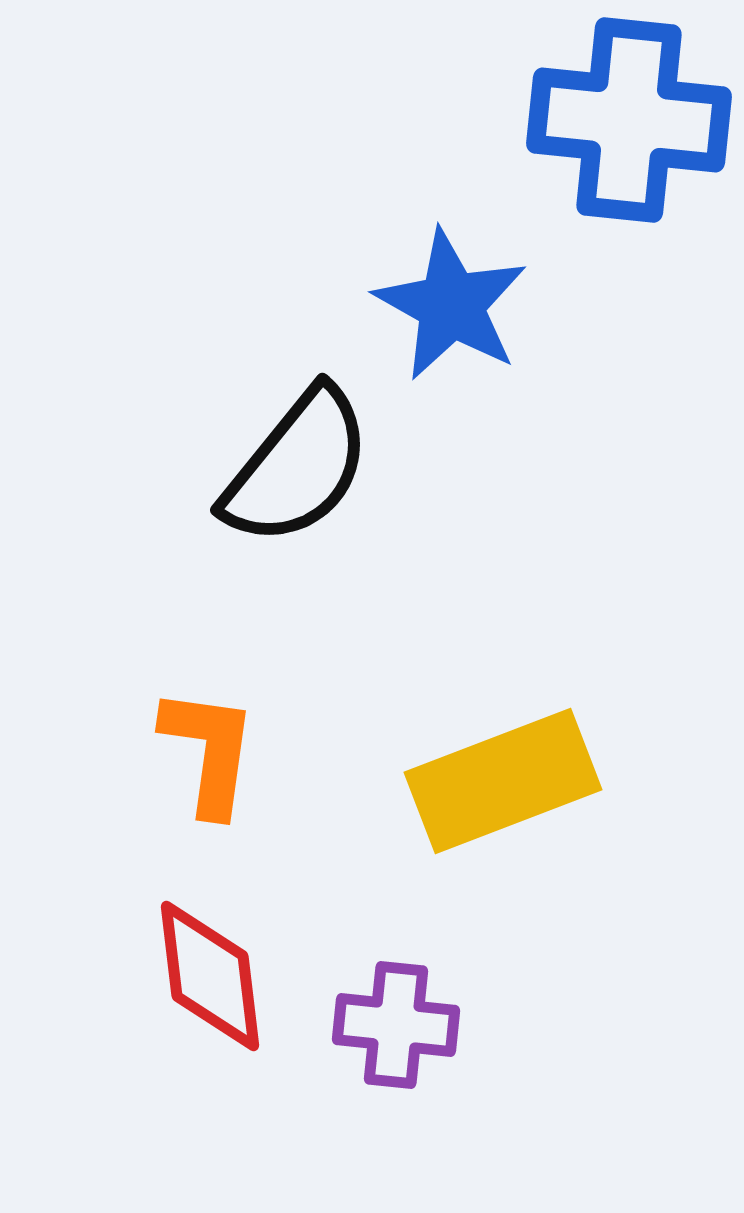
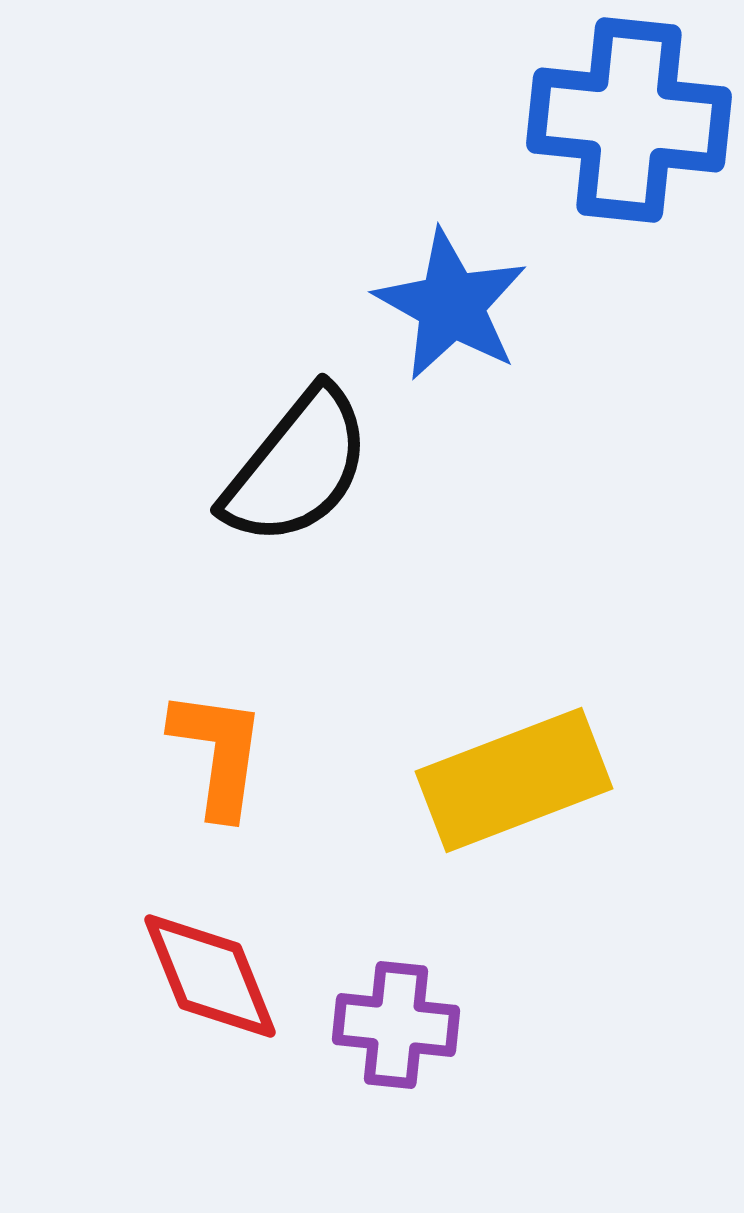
orange L-shape: moved 9 px right, 2 px down
yellow rectangle: moved 11 px right, 1 px up
red diamond: rotated 15 degrees counterclockwise
